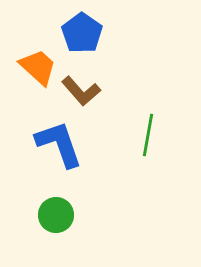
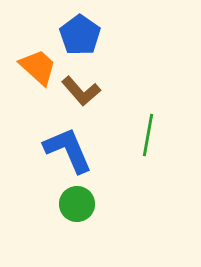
blue pentagon: moved 2 px left, 2 px down
blue L-shape: moved 9 px right, 6 px down; rotated 4 degrees counterclockwise
green circle: moved 21 px right, 11 px up
